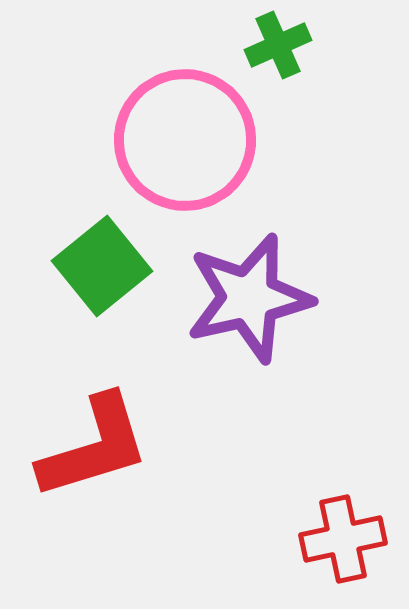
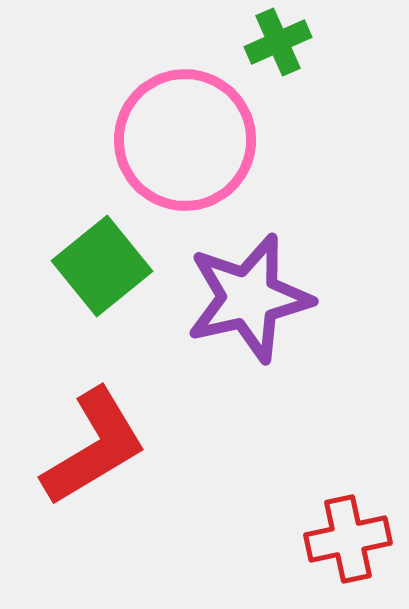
green cross: moved 3 px up
red L-shape: rotated 14 degrees counterclockwise
red cross: moved 5 px right
